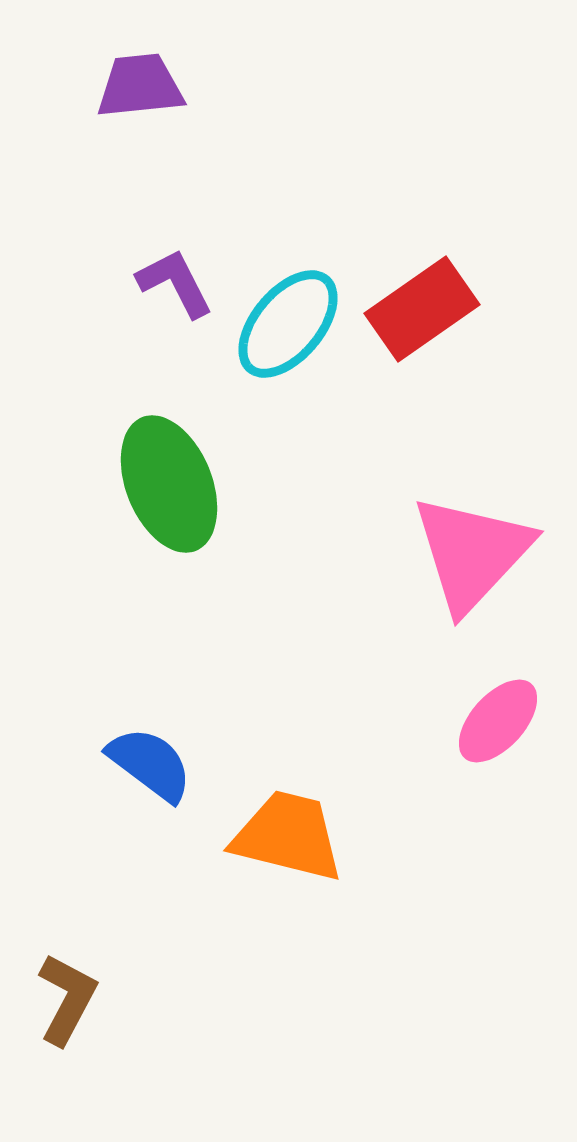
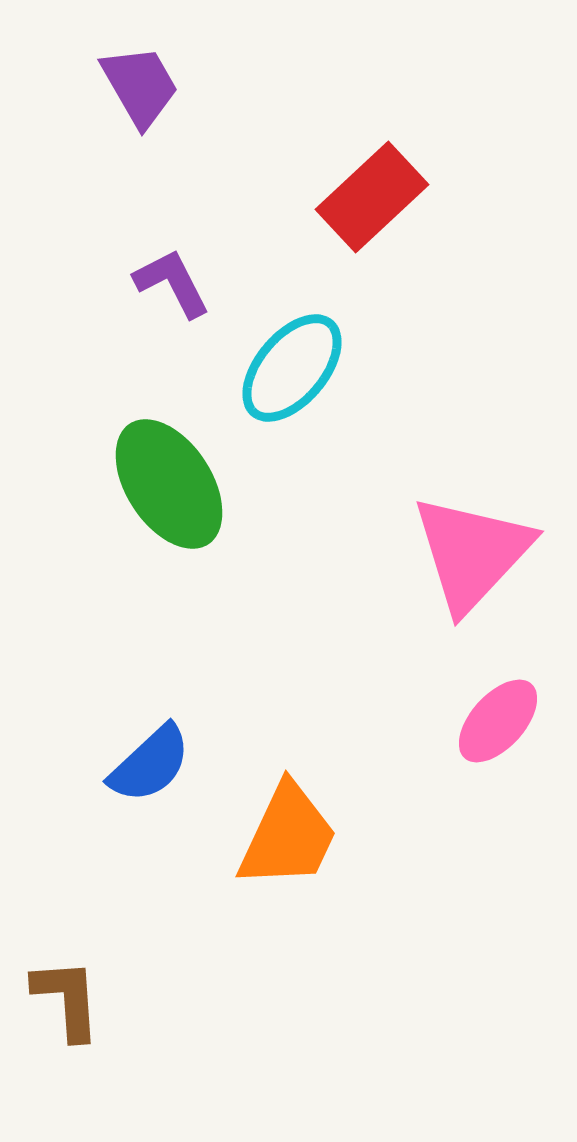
purple trapezoid: rotated 66 degrees clockwise
purple L-shape: moved 3 px left
red rectangle: moved 50 px left, 112 px up; rotated 8 degrees counterclockwise
cyan ellipse: moved 4 px right, 44 px down
green ellipse: rotated 11 degrees counterclockwise
blue semicircle: rotated 100 degrees clockwise
orange trapezoid: rotated 101 degrees clockwise
brown L-shape: rotated 32 degrees counterclockwise
